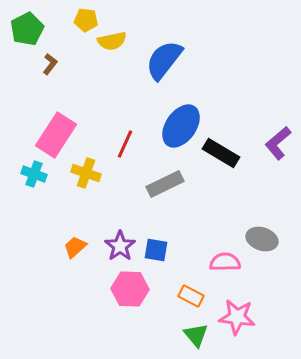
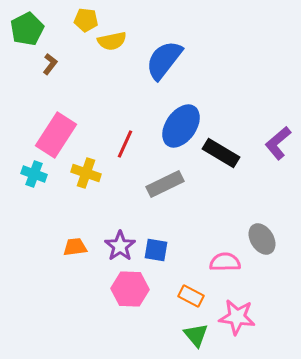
gray ellipse: rotated 40 degrees clockwise
orange trapezoid: rotated 35 degrees clockwise
